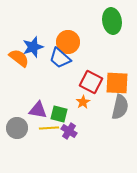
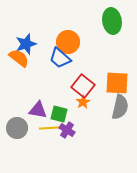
blue star: moved 7 px left, 3 px up
red square: moved 8 px left, 4 px down; rotated 10 degrees clockwise
purple cross: moved 2 px left, 1 px up
